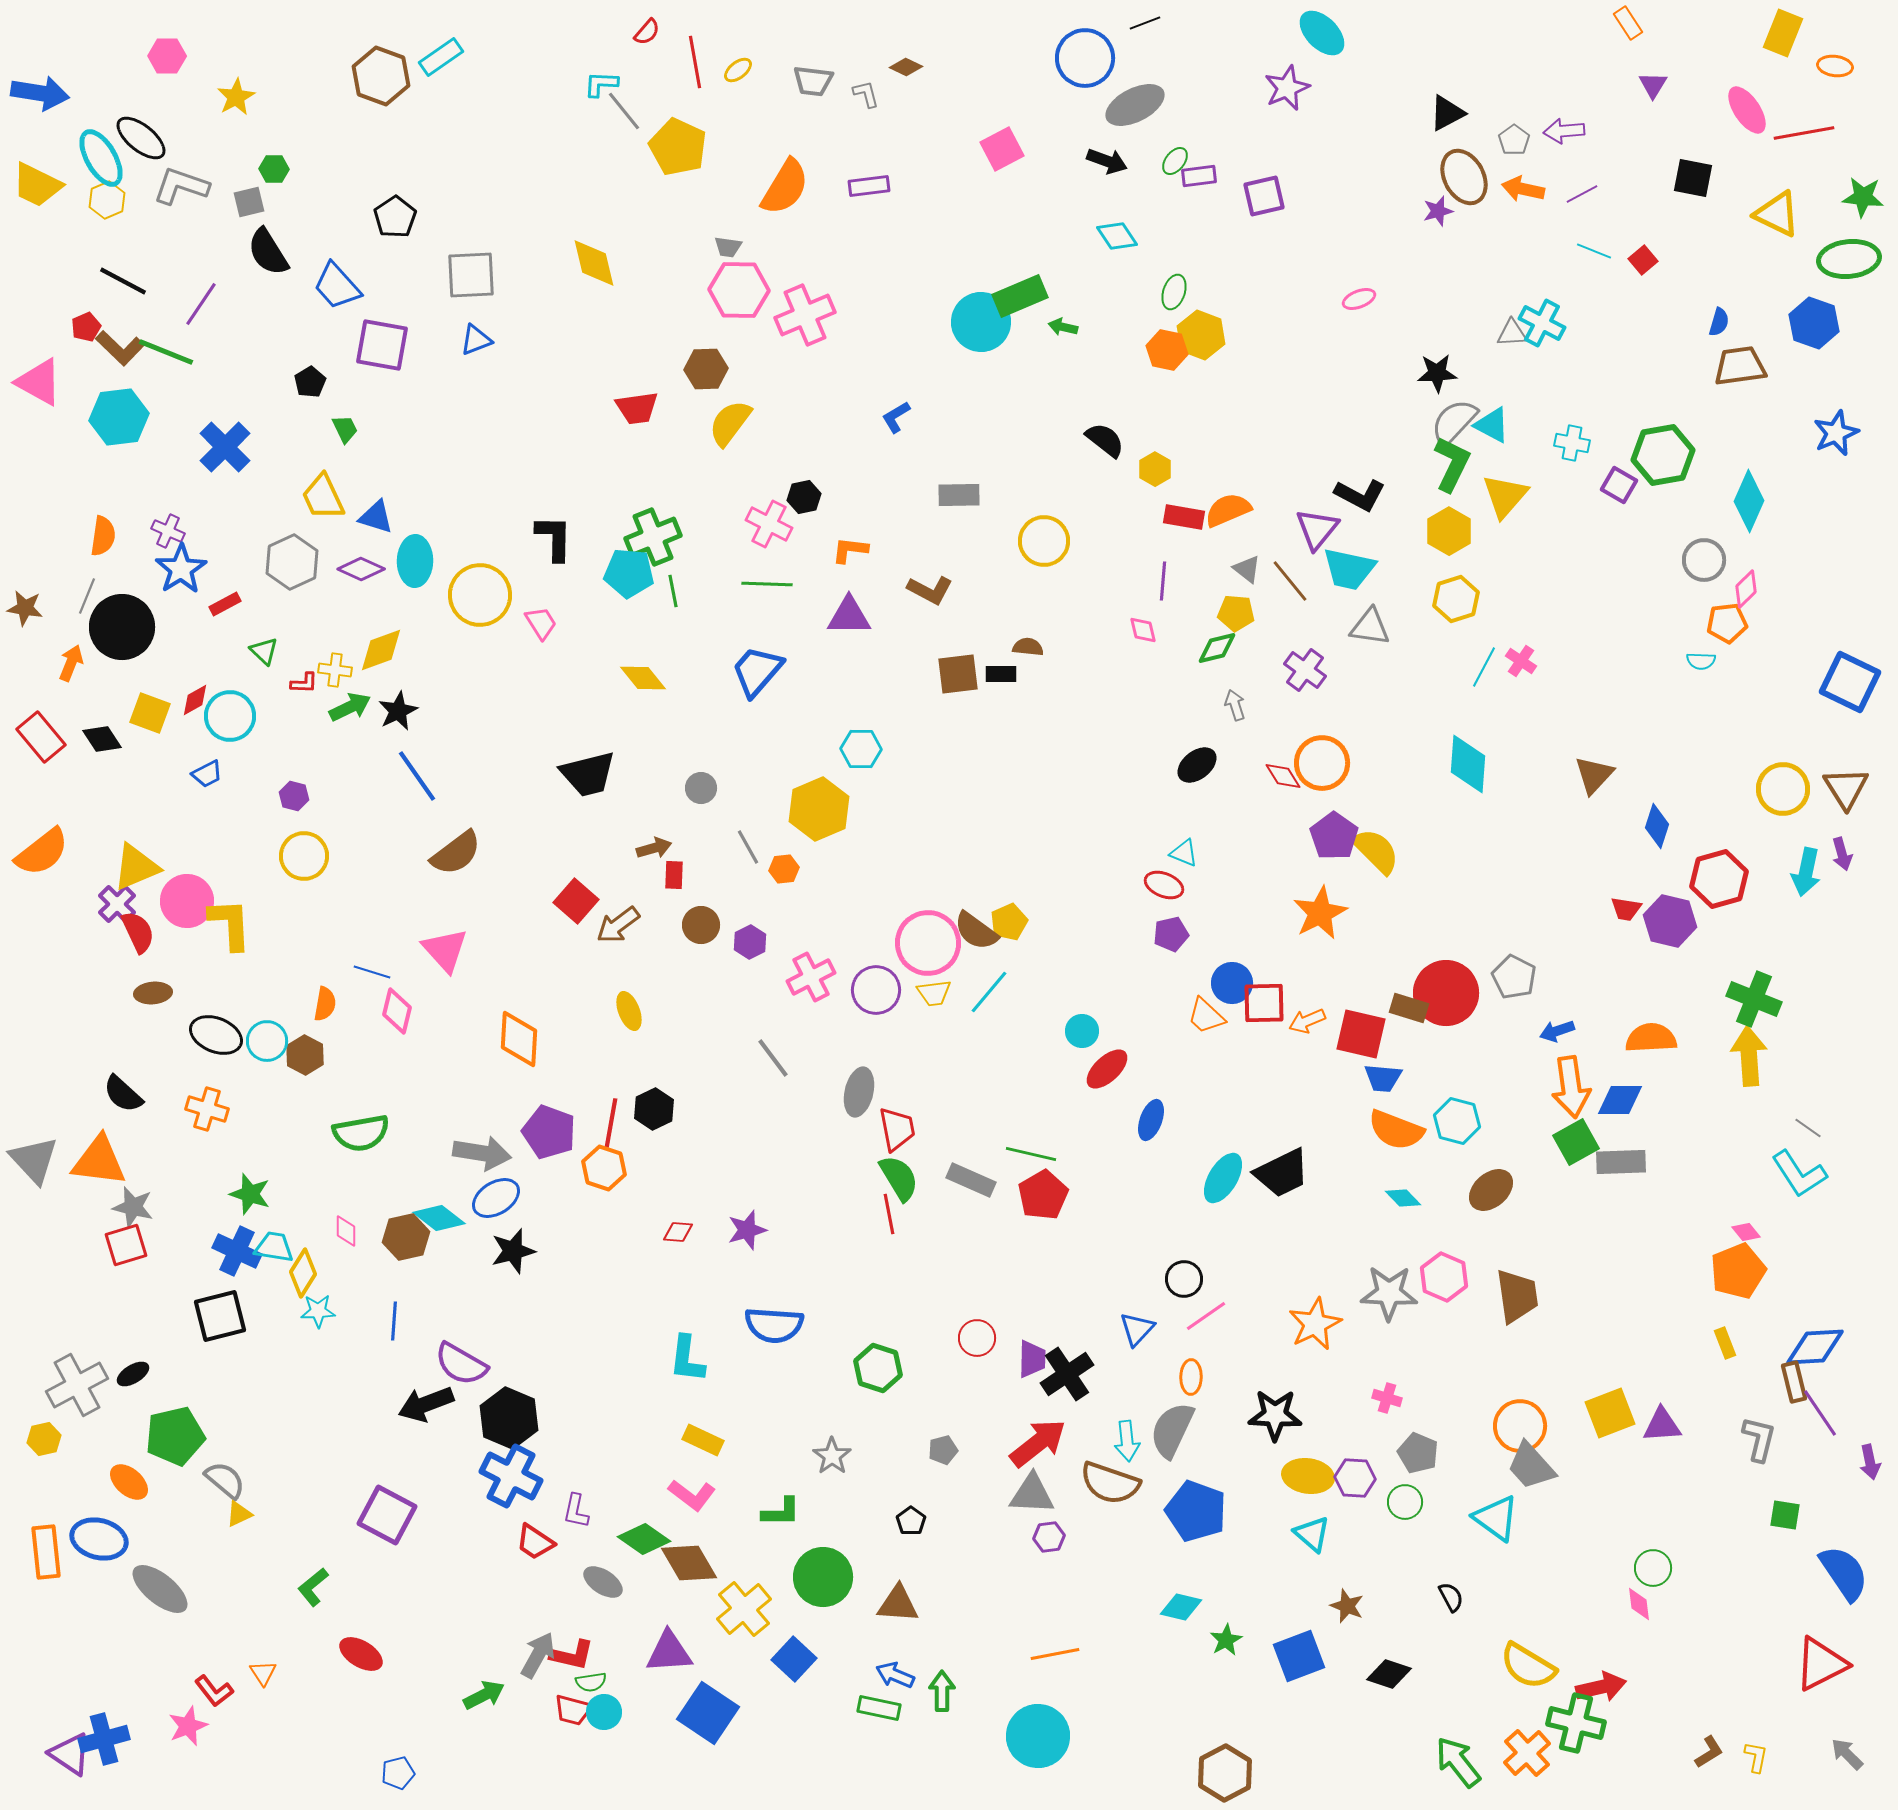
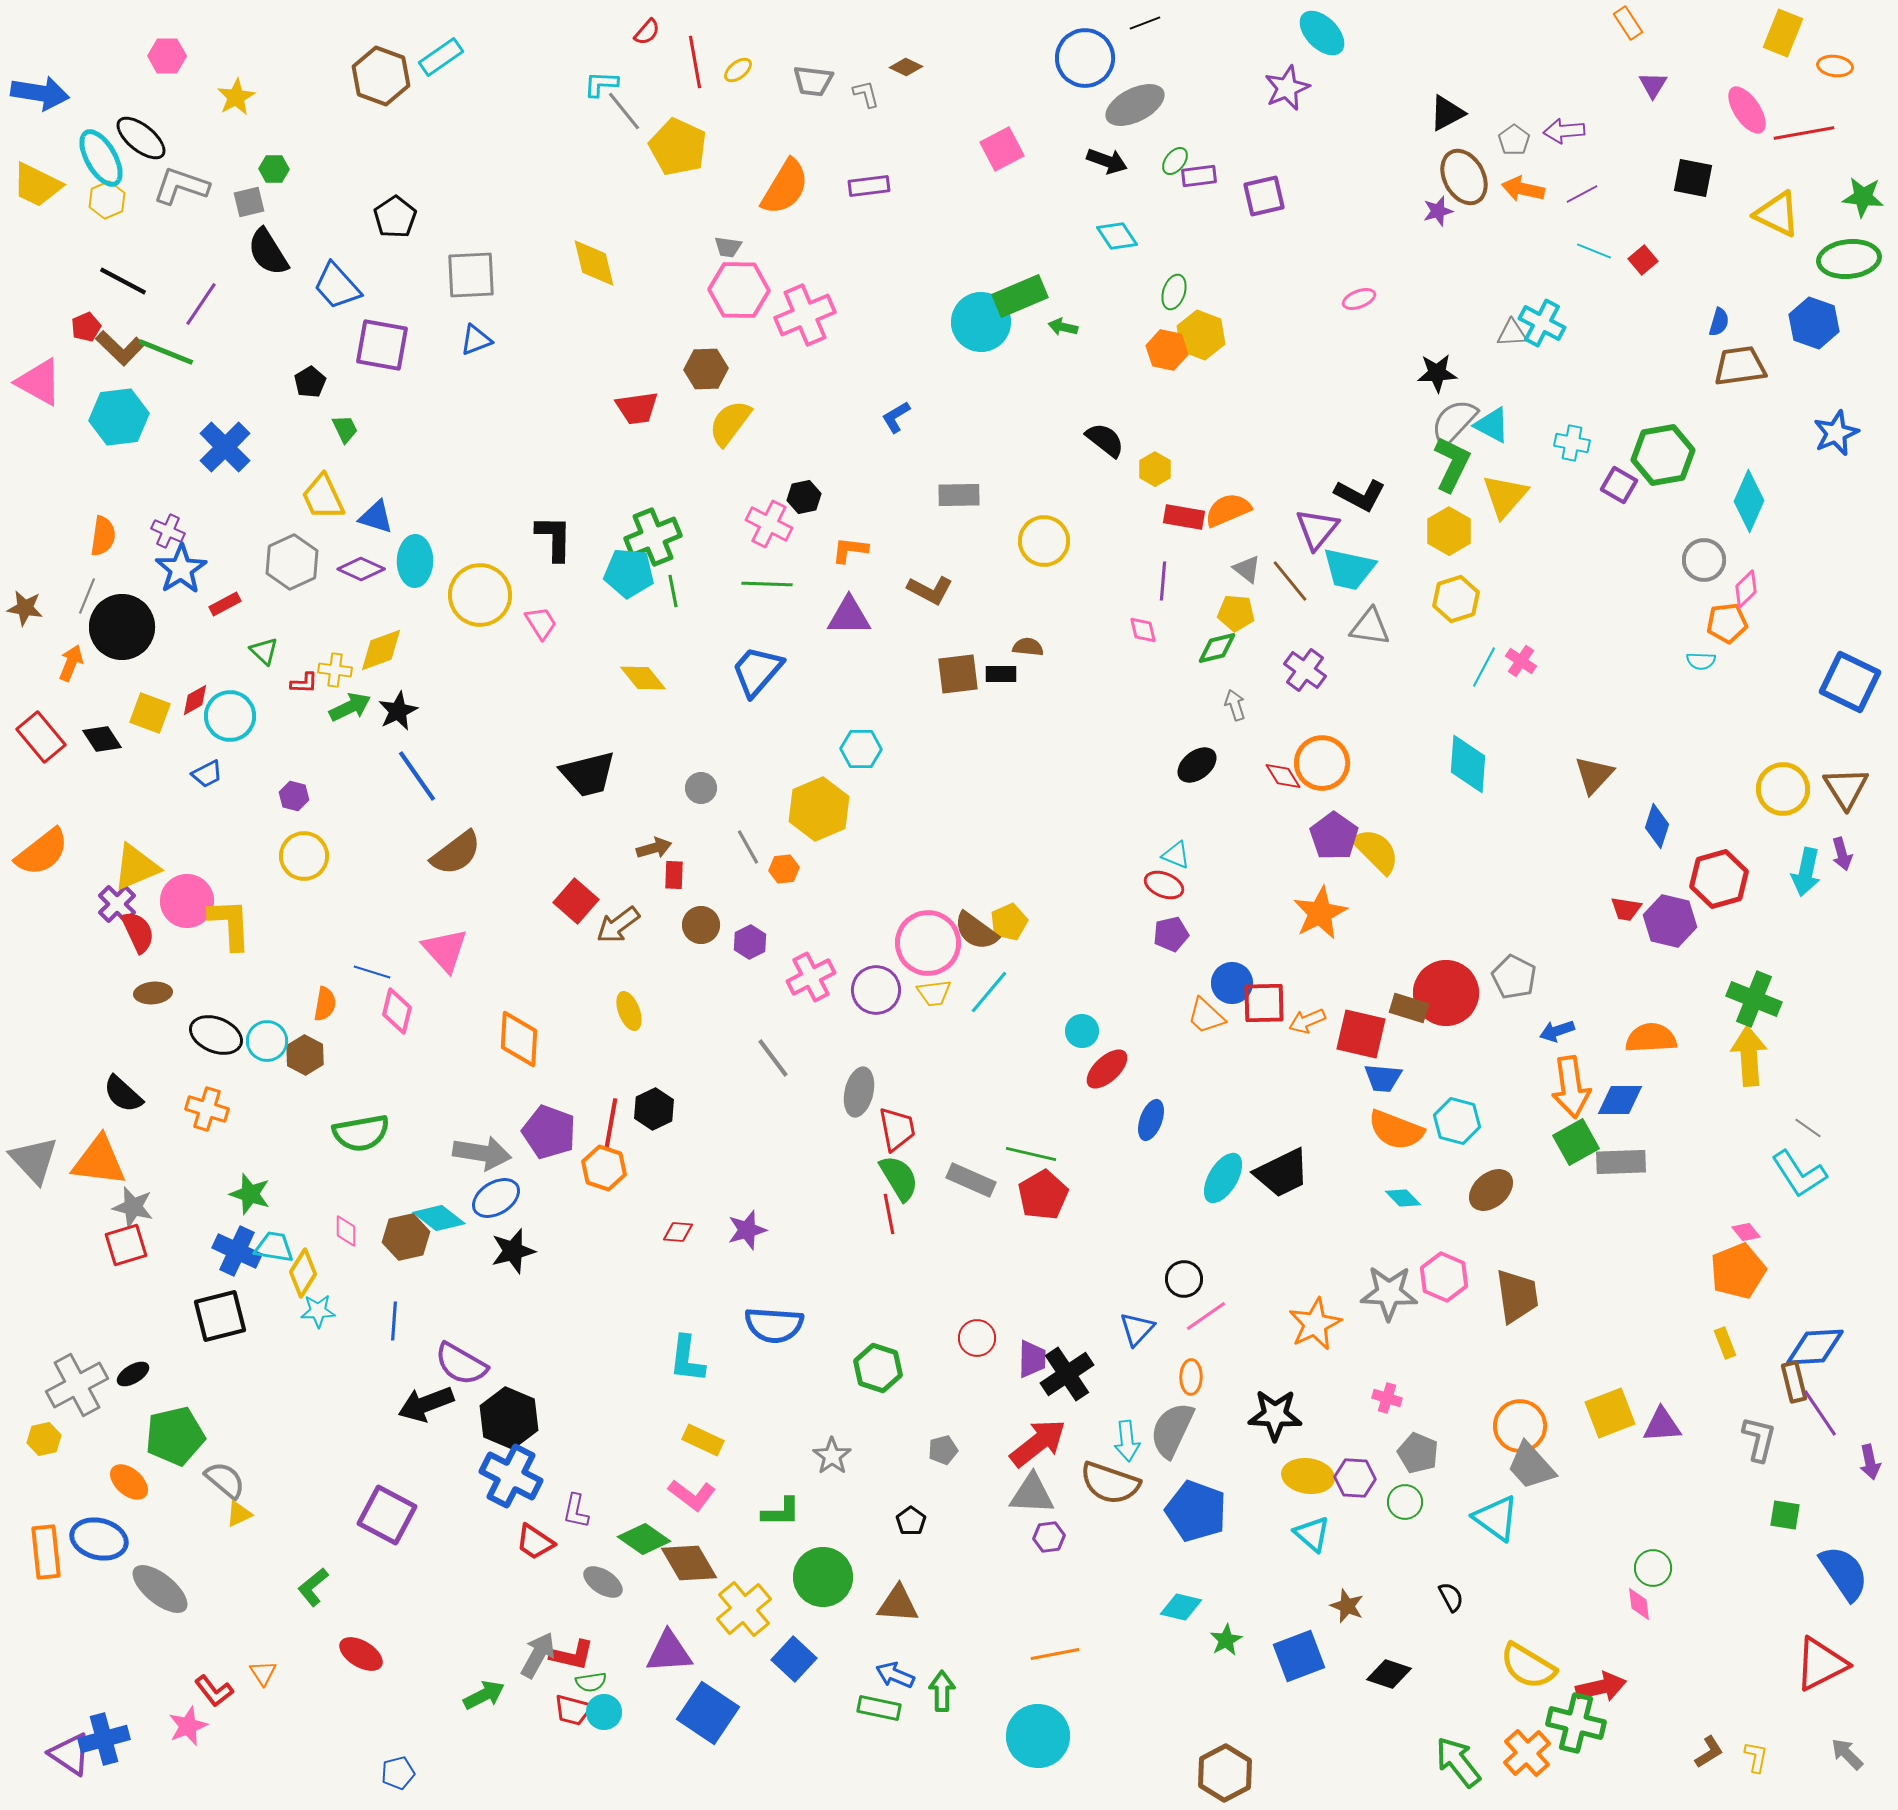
cyan triangle at (1184, 853): moved 8 px left, 2 px down
